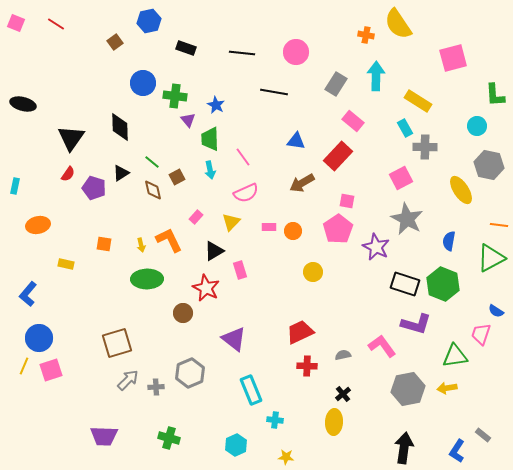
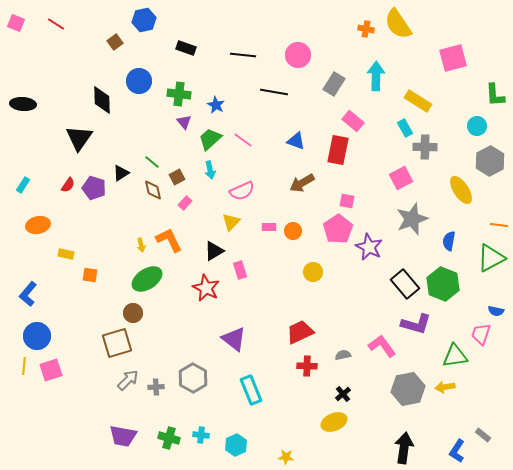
blue hexagon at (149, 21): moved 5 px left, 1 px up
orange cross at (366, 35): moved 6 px up
pink circle at (296, 52): moved 2 px right, 3 px down
black line at (242, 53): moved 1 px right, 2 px down
blue circle at (143, 83): moved 4 px left, 2 px up
gray rectangle at (336, 84): moved 2 px left
green cross at (175, 96): moved 4 px right, 2 px up
black ellipse at (23, 104): rotated 10 degrees counterclockwise
purple triangle at (188, 120): moved 4 px left, 2 px down
black diamond at (120, 127): moved 18 px left, 27 px up
black triangle at (71, 138): moved 8 px right
green trapezoid at (210, 139): rotated 50 degrees clockwise
blue triangle at (296, 141): rotated 12 degrees clockwise
red rectangle at (338, 156): moved 6 px up; rotated 32 degrees counterclockwise
pink line at (243, 157): moved 17 px up; rotated 18 degrees counterclockwise
gray hexagon at (489, 165): moved 1 px right, 4 px up; rotated 20 degrees clockwise
red semicircle at (68, 174): moved 11 px down
cyan rectangle at (15, 186): moved 8 px right, 1 px up; rotated 21 degrees clockwise
pink semicircle at (246, 193): moved 4 px left, 2 px up
pink rectangle at (196, 217): moved 11 px left, 14 px up
gray star at (407, 219): moved 5 px right; rotated 24 degrees clockwise
orange square at (104, 244): moved 14 px left, 31 px down
purple star at (376, 247): moved 7 px left
yellow rectangle at (66, 264): moved 10 px up
green ellipse at (147, 279): rotated 32 degrees counterclockwise
black rectangle at (405, 284): rotated 32 degrees clockwise
blue semicircle at (496, 311): rotated 21 degrees counterclockwise
brown circle at (183, 313): moved 50 px left
blue circle at (39, 338): moved 2 px left, 2 px up
yellow line at (24, 366): rotated 18 degrees counterclockwise
gray hexagon at (190, 373): moved 3 px right, 5 px down; rotated 8 degrees counterclockwise
yellow arrow at (447, 388): moved 2 px left, 1 px up
cyan cross at (275, 420): moved 74 px left, 15 px down
yellow ellipse at (334, 422): rotated 65 degrees clockwise
purple trapezoid at (104, 436): moved 19 px right; rotated 8 degrees clockwise
